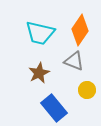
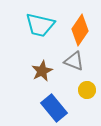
cyan trapezoid: moved 8 px up
brown star: moved 3 px right, 2 px up
